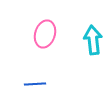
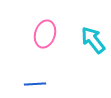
cyan arrow: rotated 32 degrees counterclockwise
